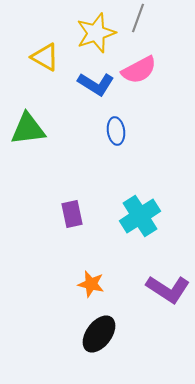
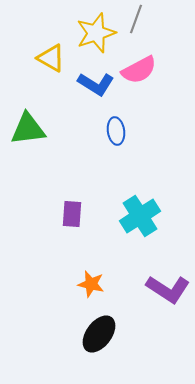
gray line: moved 2 px left, 1 px down
yellow triangle: moved 6 px right, 1 px down
purple rectangle: rotated 16 degrees clockwise
